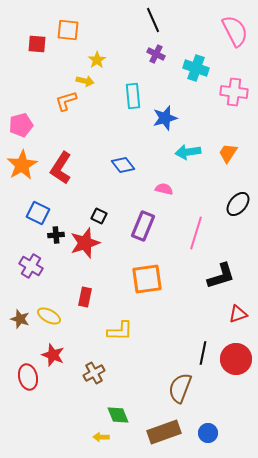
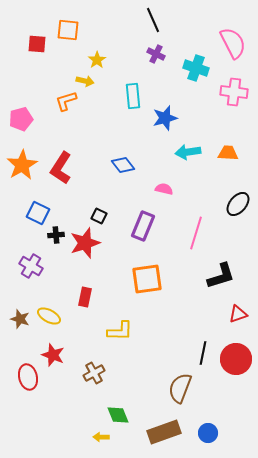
pink semicircle at (235, 31): moved 2 px left, 12 px down
pink pentagon at (21, 125): moved 6 px up
orange trapezoid at (228, 153): rotated 60 degrees clockwise
